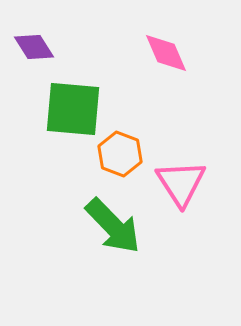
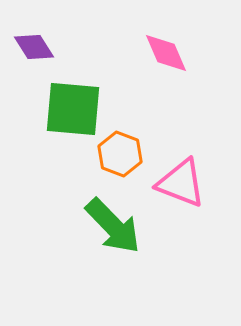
pink triangle: rotated 36 degrees counterclockwise
